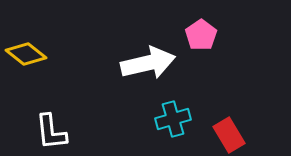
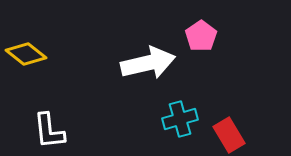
pink pentagon: moved 1 px down
cyan cross: moved 7 px right
white L-shape: moved 2 px left, 1 px up
